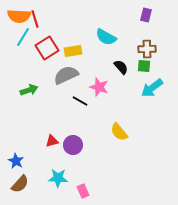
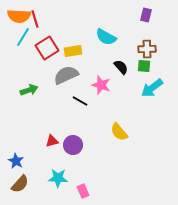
pink star: moved 2 px right, 2 px up
